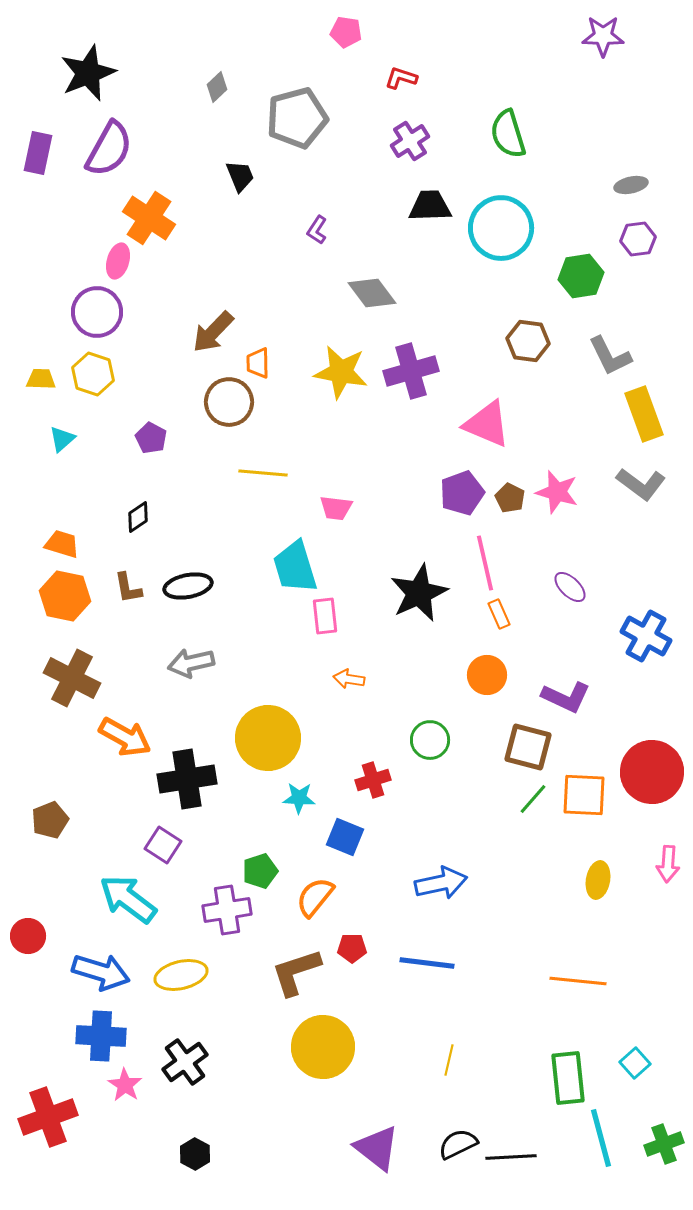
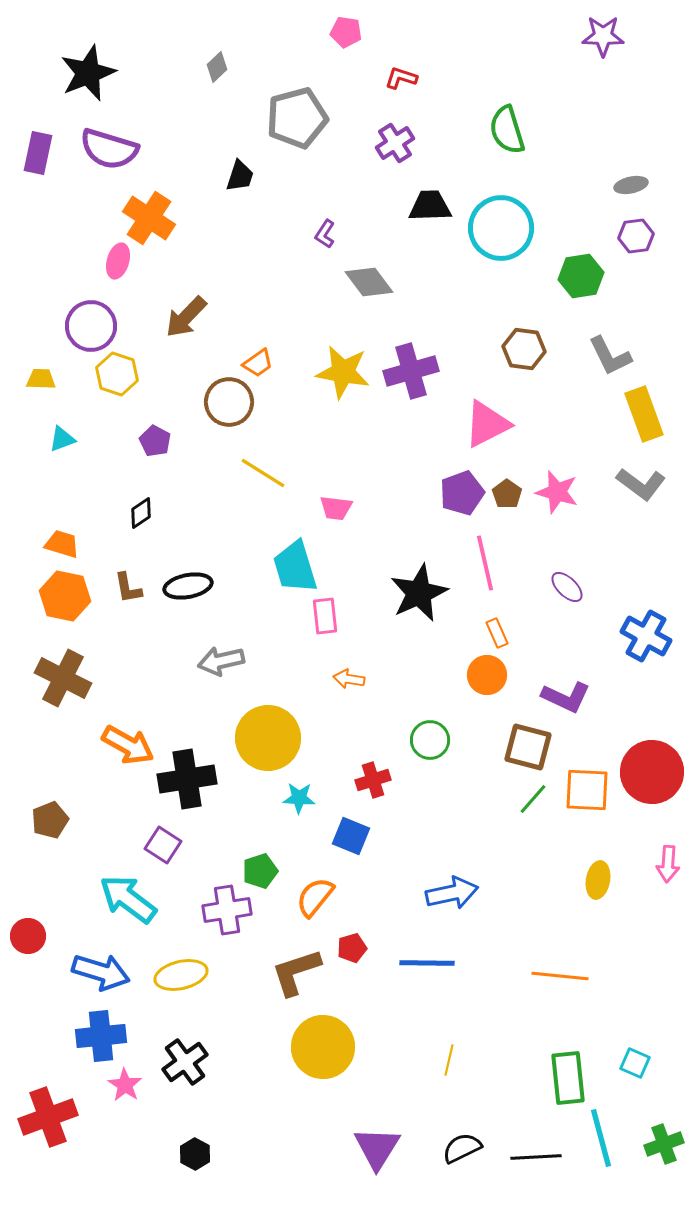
gray diamond at (217, 87): moved 20 px up
green semicircle at (508, 134): moved 1 px left, 4 px up
purple cross at (410, 141): moved 15 px left, 2 px down
purple semicircle at (109, 149): rotated 78 degrees clockwise
black trapezoid at (240, 176): rotated 40 degrees clockwise
purple L-shape at (317, 230): moved 8 px right, 4 px down
purple hexagon at (638, 239): moved 2 px left, 3 px up
gray diamond at (372, 293): moved 3 px left, 11 px up
purple circle at (97, 312): moved 6 px left, 14 px down
brown arrow at (213, 332): moved 27 px left, 15 px up
brown hexagon at (528, 341): moved 4 px left, 8 px down
orange trapezoid at (258, 363): rotated 124 degrees counterclockwise
yellow star at (341, 372): moved 2 px right
yellow hexagon at (93, 374): moved 24 px right
pink triangle at (487, 424): rotated 50 degrees counterclockwise
purple pentagon at (151, 438): moved 4 px right, 3 px down
cyan triangle at (62, 439): rotated 20 degrees clockwise
yellow line at (263, 473): rotated 27 degrees clockwise
brown pentagon at (510, 498): moved 3 px left, 4 px up; rotated 8 degrees clockwise
black diamond at (138, 517): moved 3 px right, 4 px up
purple ellipse at (570, 587): moved 3 px left
orange rectangle at (499, 614): moved 2 px left, 19 px down
gray arrow at (191, 663): moved 30 px right, 2 px up
brown cross at (72, 678): moved 9 px left
orange arrow at (125, 737): moved 3 px right, 8 px down
orange square at (584, 795): moved 3 px right, 5 px up
blue square at (345, 837): moved 6 px right, 1 px up
blue arrow at (441, 883): moved 11 px right, 10 px down
red pentagon at (352, 948): rotated 16 degrees counterclockwise
blue line at (427, 963): rotated 6 degrees counterclockwise
orange line at (578, 981): moved 18 px left, 5 px up
blue cross at (101, 1036): rotated 9 degrees counterclockwise
cyan square at (635, 1063): rotated 24 degrees counterclockwise
black semicircle at (458, 1144): moved 4 px right, 4 px down
purple triangle at (377, 1148): rotated 24 degrees clockwise
black line at (511, 1157): moved 25 px right
